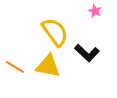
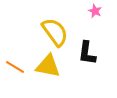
black L-shape: rotated 55 degrees clockwise
